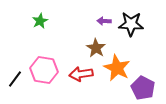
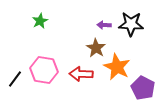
purple arrow: moved 4 px down
orange star: moved 1 px up
red arrow: rotated 10 degrees clockwise
